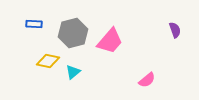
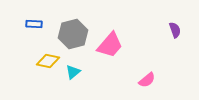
gray hexagon: moved 1 px down
pink trapezoid: moved 4 px down
